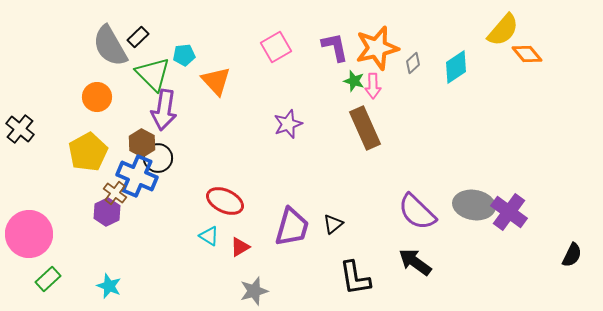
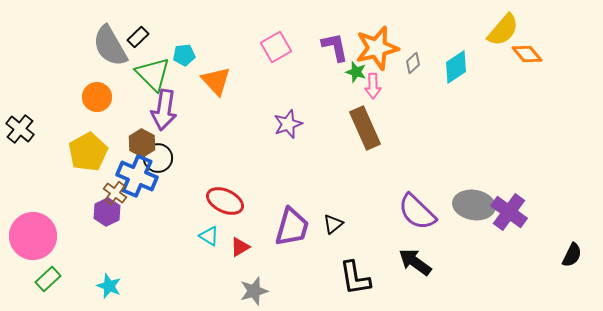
green star: moved 2 px right, 9 px up
pink circle: moved 4 px right, 2 px down
